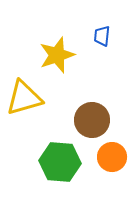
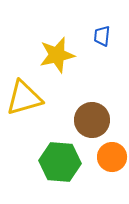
yellow star: rotated 6 degrees clockwise
